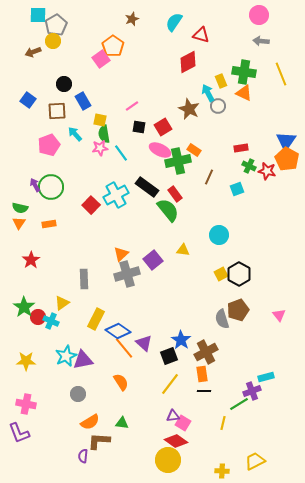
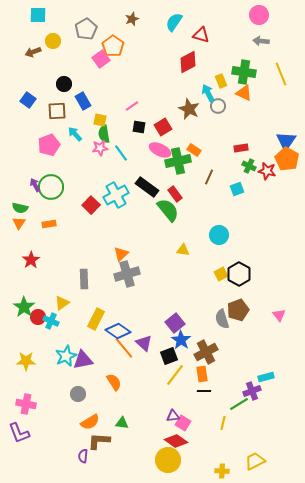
gray pentagon at (56, 25): moved 30 px right, 4 px down
purple square at (153, 260): moved 22 px right, 63 px down
orange semicircle at (121, 382): moved 7 px left
yellow line at (170, 384): moved 5 px right, 9 px up
